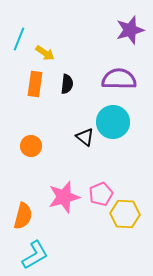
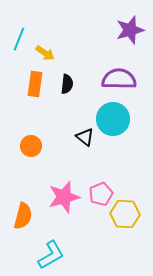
cyan circle: moved 3 px up
cyan L-shape: moved 16 px right
